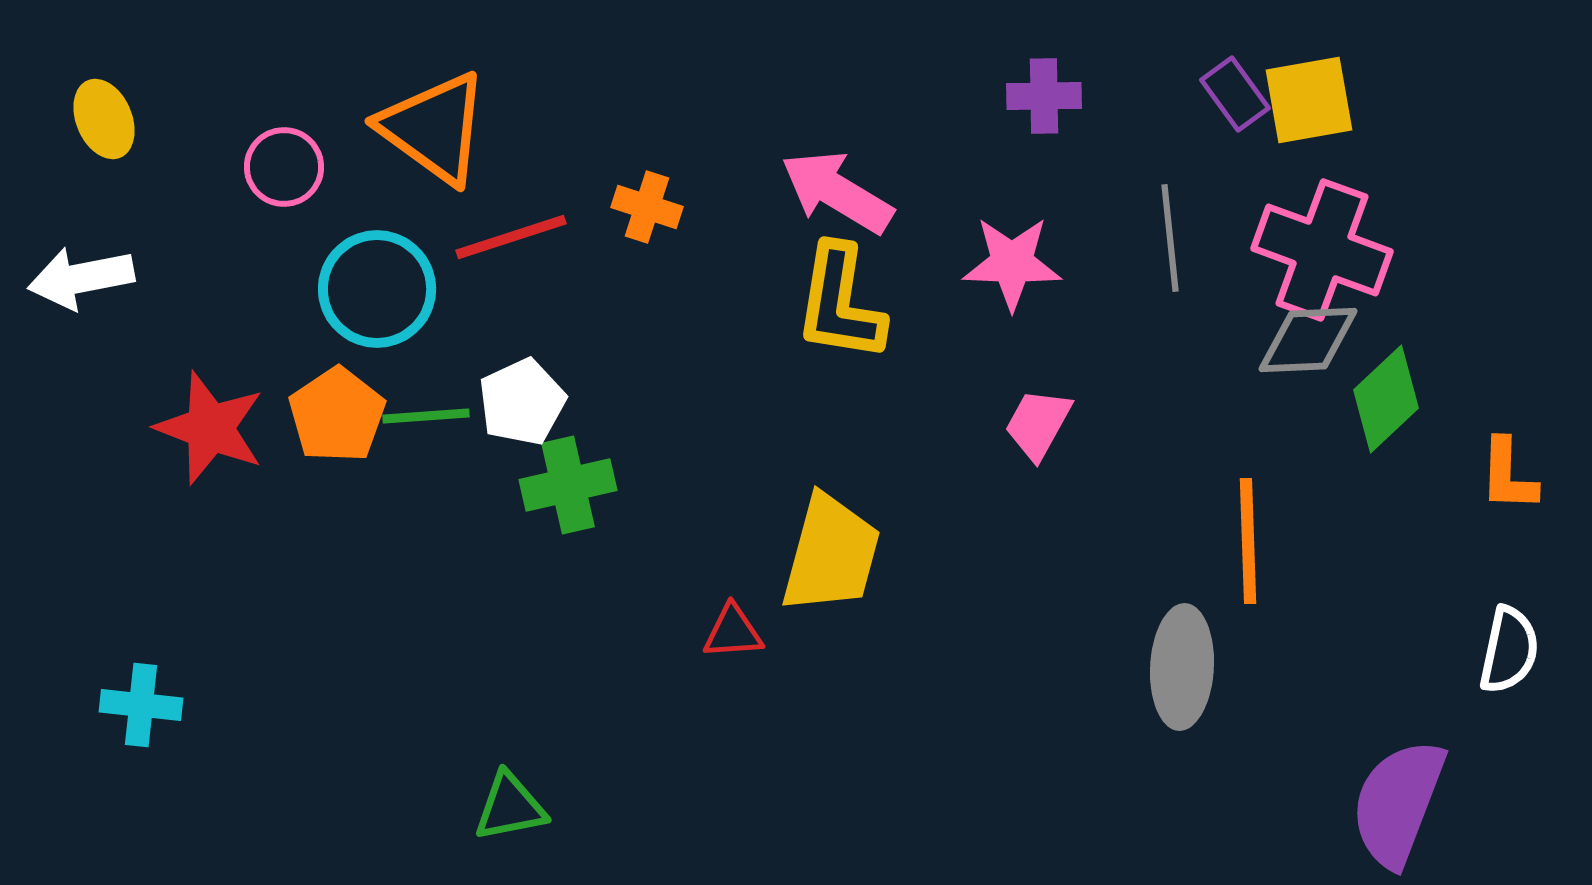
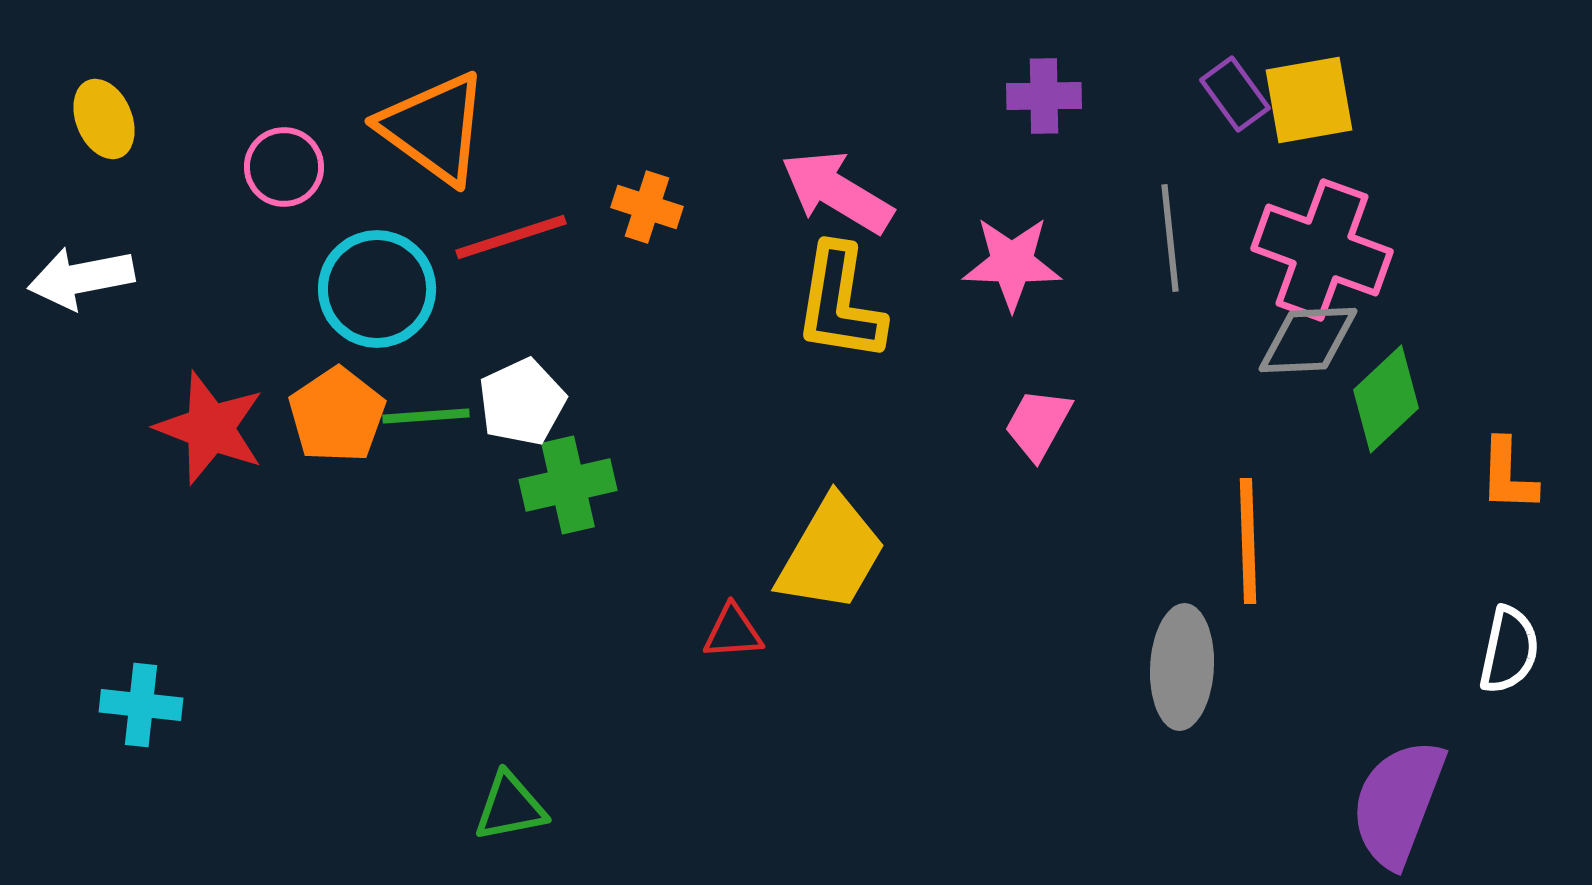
yellow trapezoid: rotated 15 degrees clockwise
